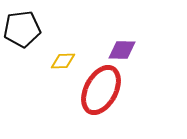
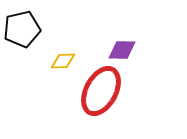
black pentagon: rotated 6 degrees counterclockwise
red ellipse: moved 1 px down
